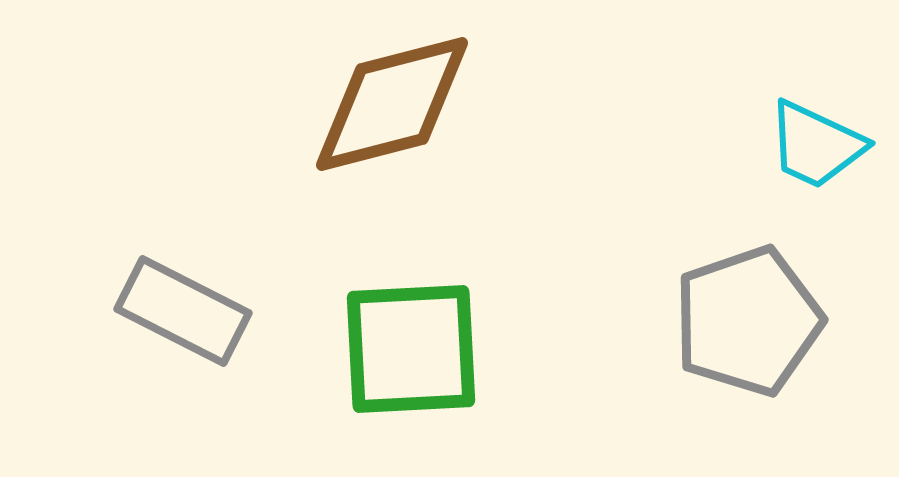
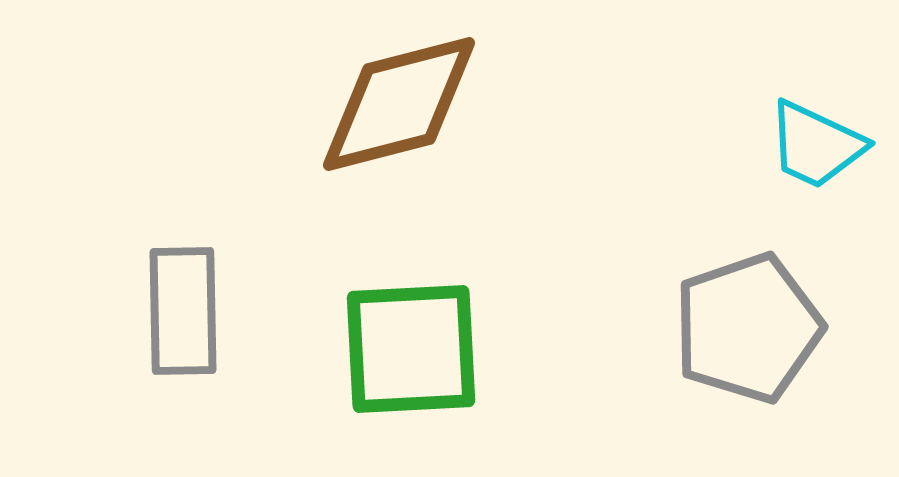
brown diamond: moved 7 px right
gray rectangle: rotated 62 degrees clockwise
gray pentagon: moved 7 px down
